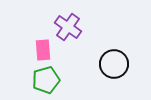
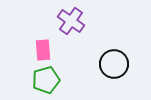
purple cross: moved 3 px right, 6 px up
